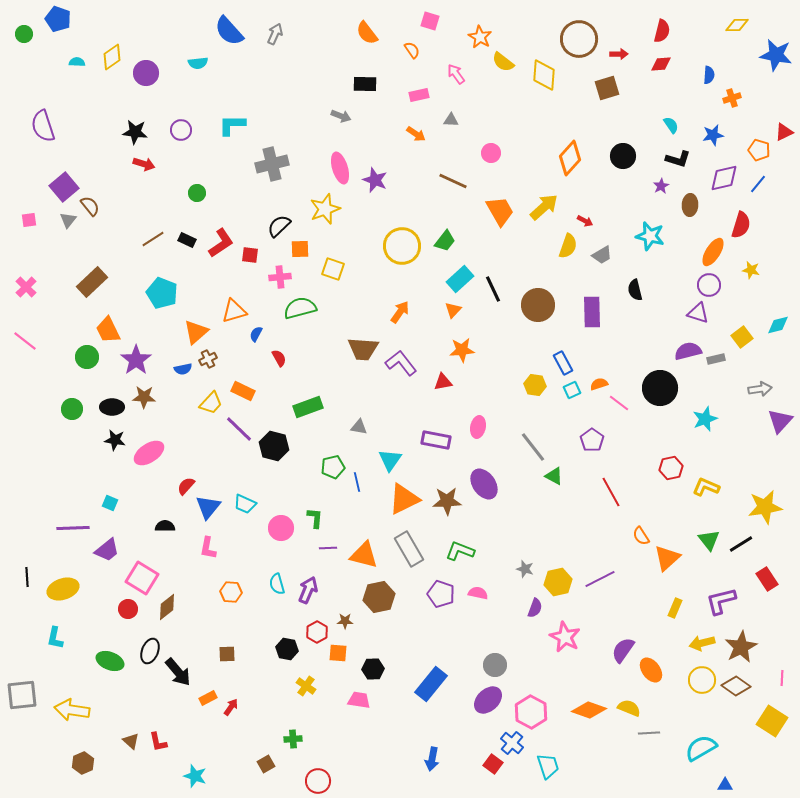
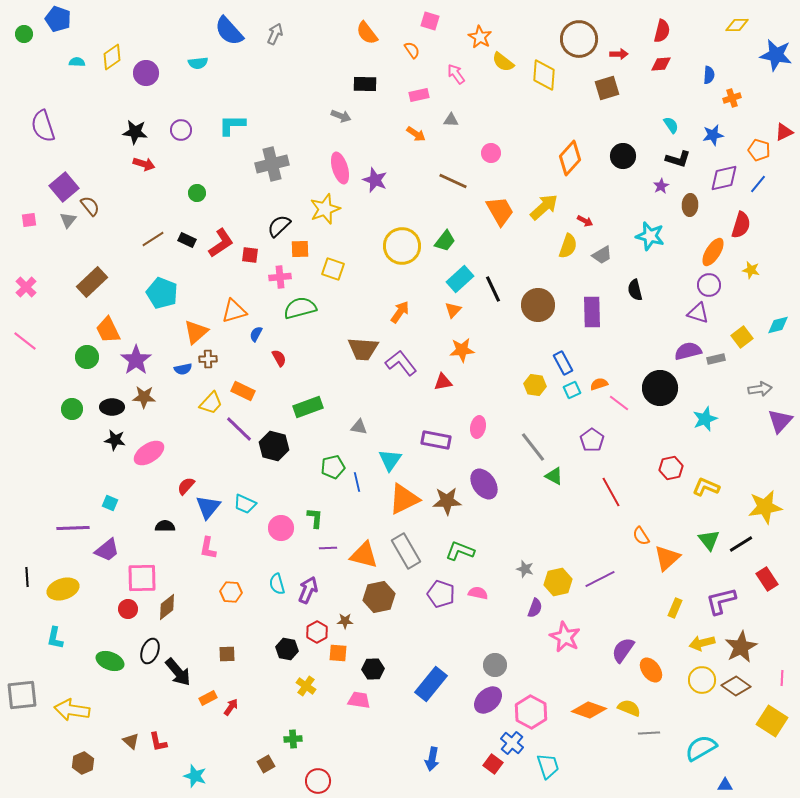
brown cross at (208, 359): rotated 24 degrees clockwise
gray rectangle at (409, 549): moved 3 px left, 2 px down
pink square at (142, 578): rotated 32 degrees counterclockwise
